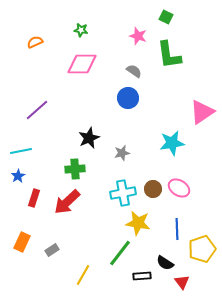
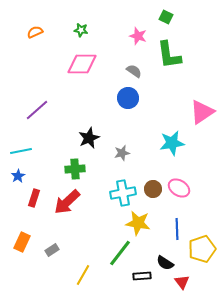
orange semicircle: moved 10 px up
